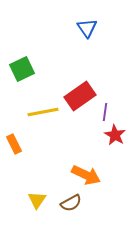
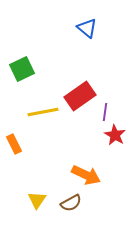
blue triangle: rotated 15 degrees counterclockwise
